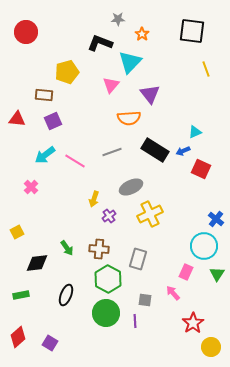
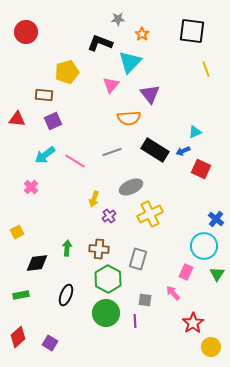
green arrow at (67, 248): rotated 140 degrees counterclockwise
